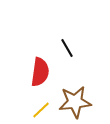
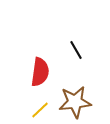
black line: moved 9 px right, 2 px down
yellow line: moved 1 px left
